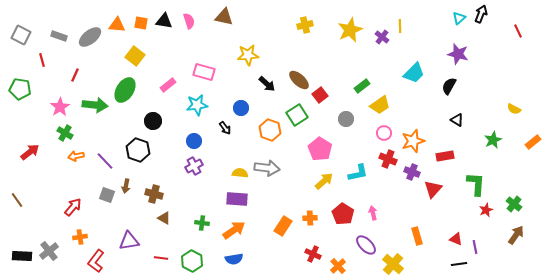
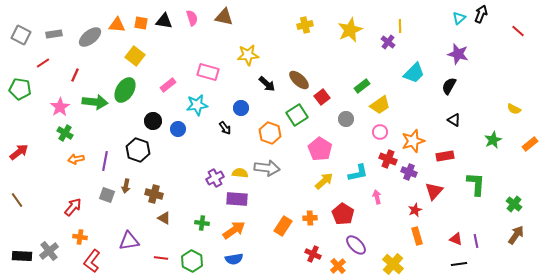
pink semicircle at (189, 21): moved 3 px right, 3 px up
red line at (518, 31): rotated 24 degrees counterclockwise
gray rectangle at (59, 36): moved 5 px left, 2 px up; rotated 28 degrees counterclockwise
purple cross at (382, 37): moved 6 px right, 5 px down
red line at (42, 60): moved 1 px right, 3 px down; rotated 72 degrees clockwise
pink rectangle at (204, 72): moved 4 px right
red square at (320, 95): moved 2 px right, 2 px down
green arrow at (95, 105): moved 3 px up
black triangle at (457, 120): moved 3 px left
orange hexagon at (270, 130): moved 3 px down
pink circle at (384, 133): moved 4 px left, 1 px up
blue circle at (194, 141): moved 16 px left, 12 px up
orange rectangle at (533, 142): moved 3 px left, 2 px down
red arrow at (30, 152): moved 11 px left
orange arrow at (76, 156): moved 3 px down
purple line at (105, 161): rotated 54 degrees clockwise
purple cross at (194, 166): moved 21 px right, 12 px down
purple cross at (412, 172): moved 3 px left
red triangle at (433, 189): moved 1 px right, 2 px down
red star at (486, 210): moved 71 px left
pink arrow at (373, 213): moved 4 px right, 16 px up
orange cross at (80, 237): rotated 16 degrees clockwise
purple ellipse at (366, 245): moved 10 px left
purple line at (475, 247): moved 1 px right, 6 px up
red L-shape at (96, 261): moved 4 px left
